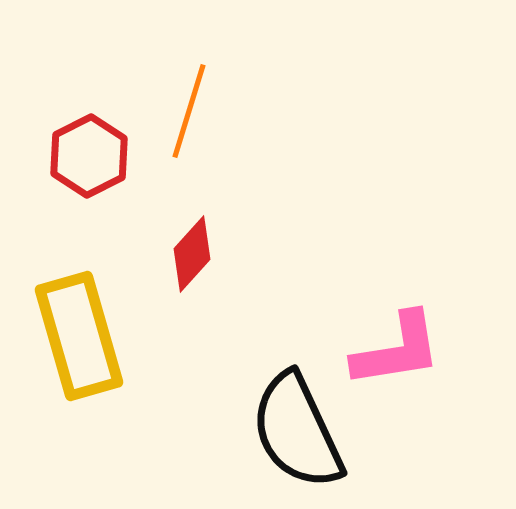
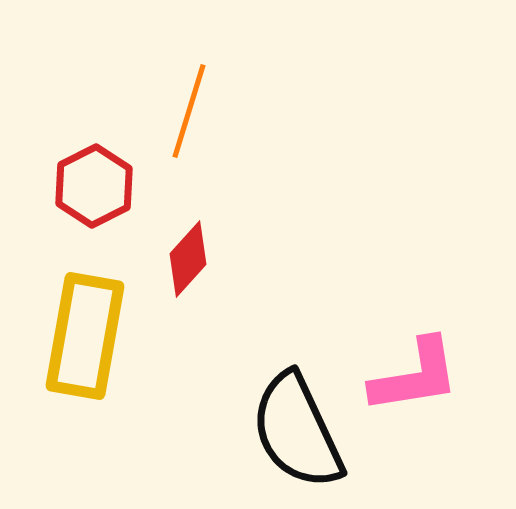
red hexagon: moved 5 px right, 30 px down
red diamond: moved 4 px left, 5 px down
yellow rectangle: moved 6 px right; rotated 26 degrees clockwise
pink L-shape: moved 18 px right, 26 px down
